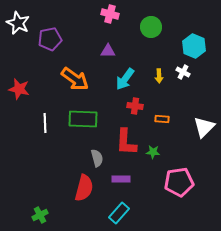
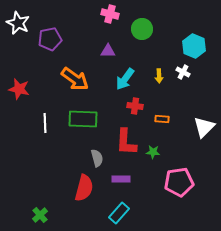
green circle: moved 9 px left, 2 px down
green cross: rotated 14 degrees counterclockwise
